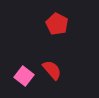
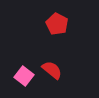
red semicircle: rotated 10 degrees counterclockwise
